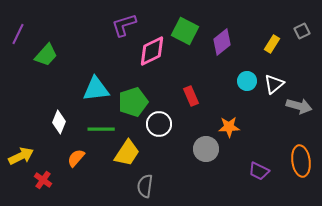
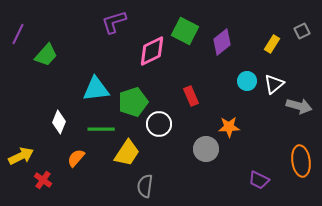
purple L-shape: moved 10 px left, 3 px up
purple trapezoid: moved 9 px down
